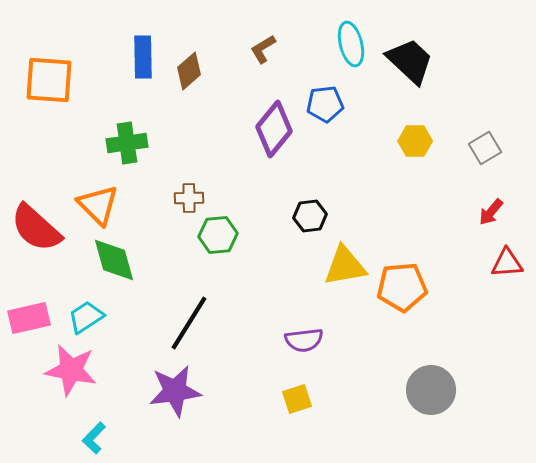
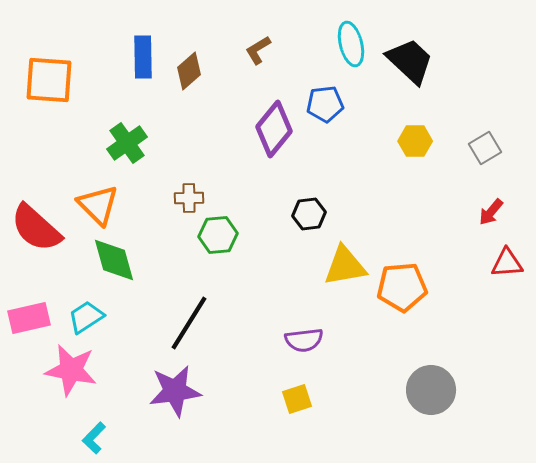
brown L-shape: moved 5 px left, 1 px down
green cross: rotated 27 degrees counterclockwise
black hexagon: moved 1 px left, 2 px up
